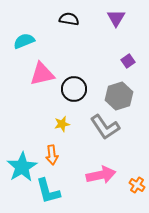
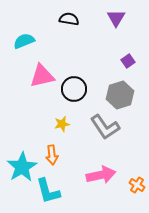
pink triangle: moved 2 px down
gray hexagon: moved 1 px right, 1 px up
